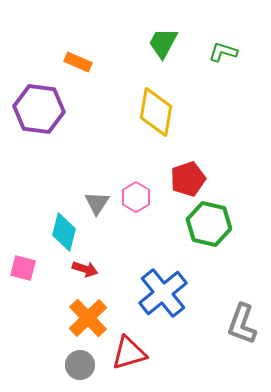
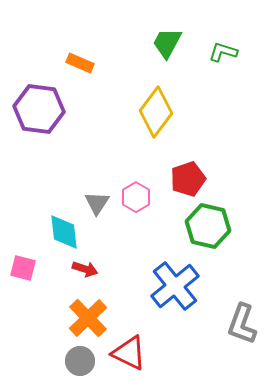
green trapezoid: moved 4 px right
orange rectangle: moved 2 px right, 1 px down
yellow diamond: rotated 27 degrees clockwise
green hexagon: moved 1 px left, 2 px down
cyan diamond: rotated 21 degrees counterclockwise
blue cross: moved 12 px right, 7 px up
red triangle: rotated 42 degrees clockwise
gray circle: moved 4 px up
